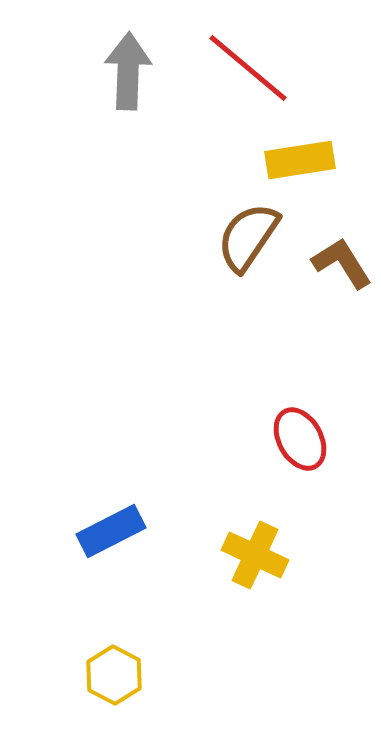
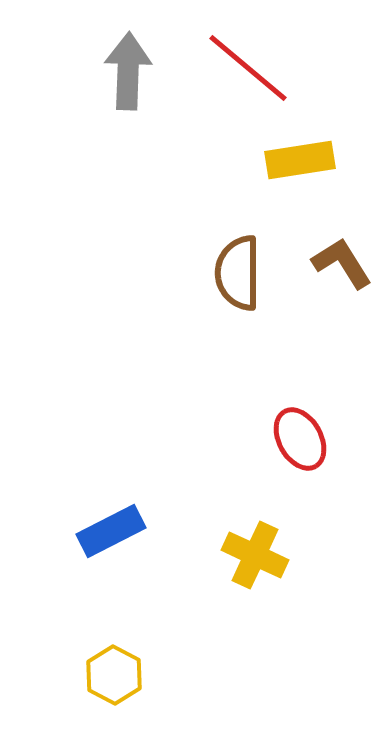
brown semicircle: moved 10 px left, 36 px down; rotated 34 degrees counterclockwise
